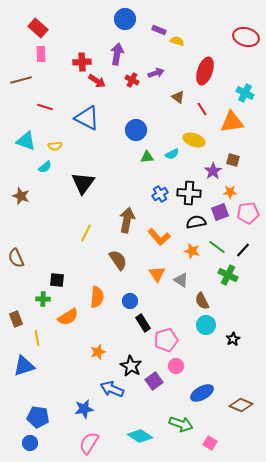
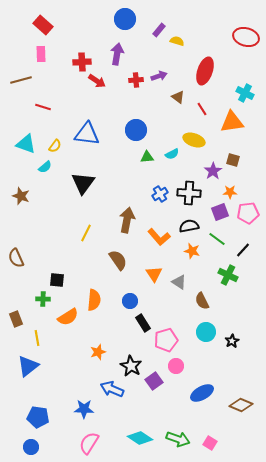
red rectangle at (38, 28): moved 5 px right, 3 px up
purple rectangle at (159, 30): rotated 72 degrees counterclockwise
purple arrow at (156, 73): moved 3 px right, 3 px down
red cross at (132, 80): moved 4 px right; rotated 32 degrees counterclockwise
red line at (45, 107): moved 2 px left
blue triangle at (87, 118): moved 16 px down; rotated 20 degrees counterclockwise
cyan triangle at (26, 141): moved 3 px down
yellow semicircle at (55, 146): rotated 48 degrees counterclockwise
black semicircle at (196, 222): moved 7 px left, 4 px down
green line at (217, 247): moved 8 px up
orange triangle at (157, 274): moved 3 px left
gray triangle at (181, 280): moved 2 px left, 2 px down
orange semicircle at (97, 297): moved 3 px left, 3 px down
cyan circle at (206, 325): moved 7 px down
black star at (233, 339): moved 1 px left, 2 px down
blue triangle at (24, 366): moved 4 px right; rotated 20 degrees counterclockwise
blue star at (84, 409): rotated 12 degrees clockwise
green arrow at (181, 424): moved 3 px left, 15 px down
cyan diamond at (140, 436): moved 2 px down
blue circle at (30, 443): moved 1 px right, 4 px down
